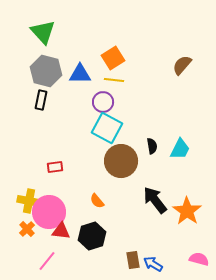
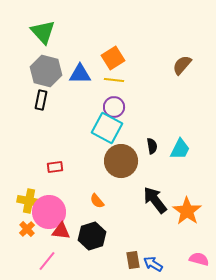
purple circle: moved 11 px right, 5 px down
